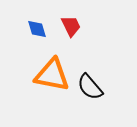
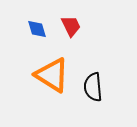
orange triangle: rotated 21 degrees clockwise
black semicircle: moved 3 px right; rotated 36 degrees clockwise
